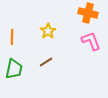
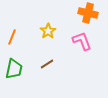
orange line: rotated 21 degrees clockwise
pink L-shape: moved 9 px left
brown line: moved 1 px right, 2 px down
